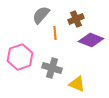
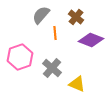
brown cross: moved 2 px up; rotated 28 degrees counterclockwise
gray cross: rotated 24 degrees clockwise
